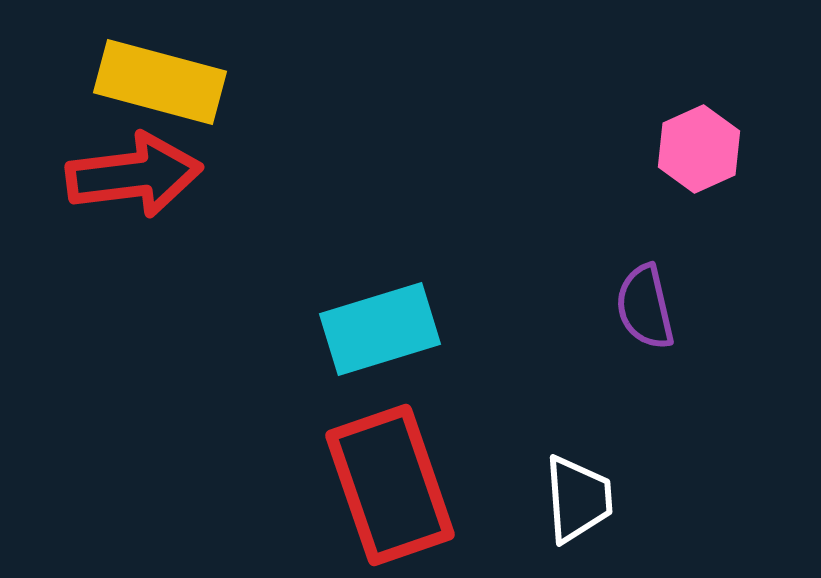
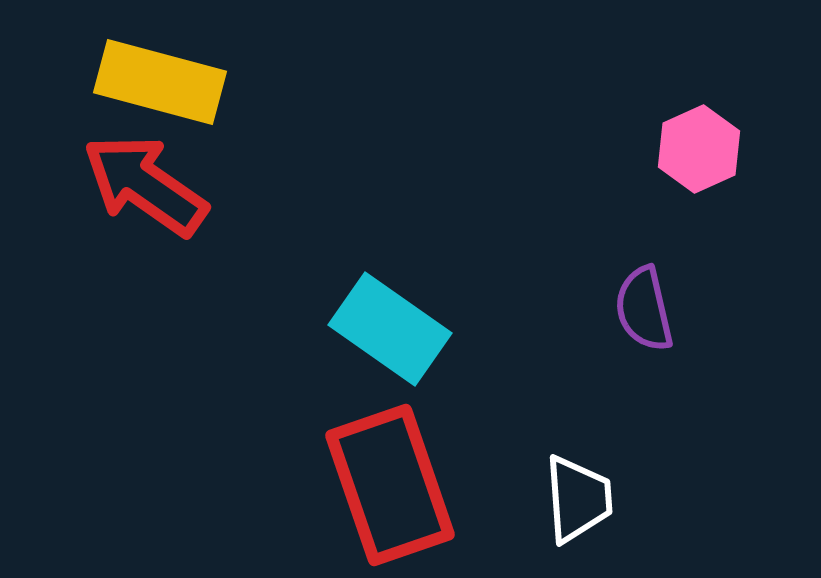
red arrow: moved 11 px right, 10 px down; rotated 138 degrees counterclockwise
purple semicircle: moved 1 px left, 2 px down
cyan rectangle: moved 10 px right; rotated 52 degrees clockwise
